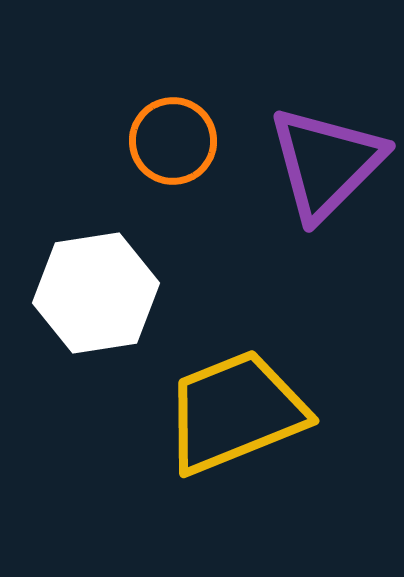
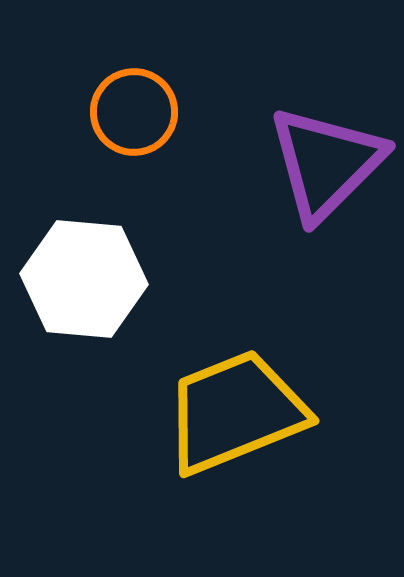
orange circle: moved 39 px left, 29 px up
white hexagon: moved 12 px left, 14 px up; rotated 14 degrees clockwise
